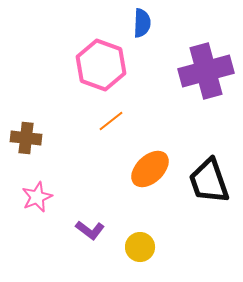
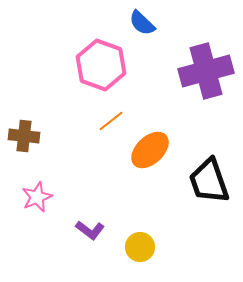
blue semicircle: rotated 132 degrees clockwise
brown cross: moved 2 px left, 2 px up
orange ellipse: moved 19 px up
